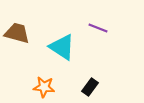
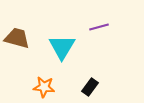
purple line: moved 1 px right, 1 px up; rotated 36 degrees counterclockwise
brown trapezoid: moved 5 px down
cyan triangle: rotated 28 degrees clockwise
